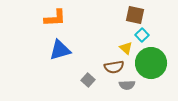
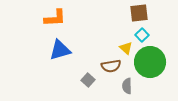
brown square: moved 4 px right, 2 px up; rotated 18 degrees counterclockwise
green circle: moved 1 px left, 1 px up
brown semicircle: moved 3 px left, 1 px up
gray semicircle: moved 1 px down; rotated 91 degrees clockwise
